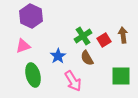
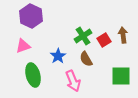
brown semicircle: moved 1 px left, 1 px down
pink arrow: rotated 10 degrees clockwise
